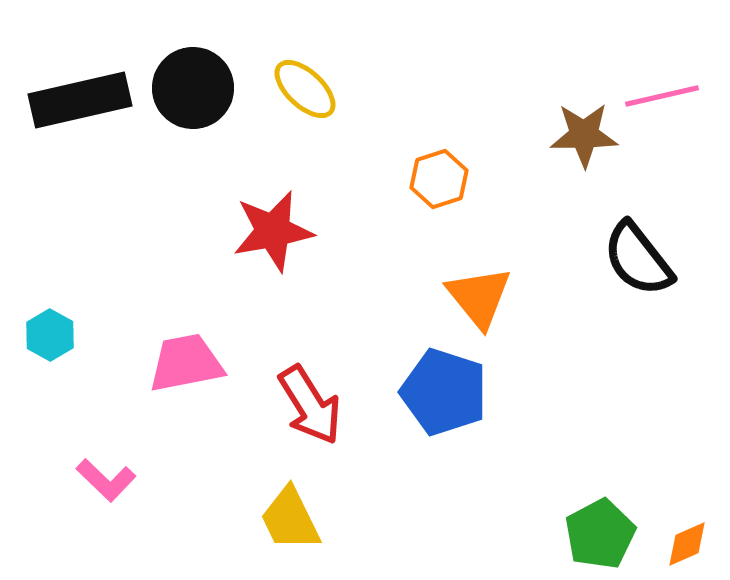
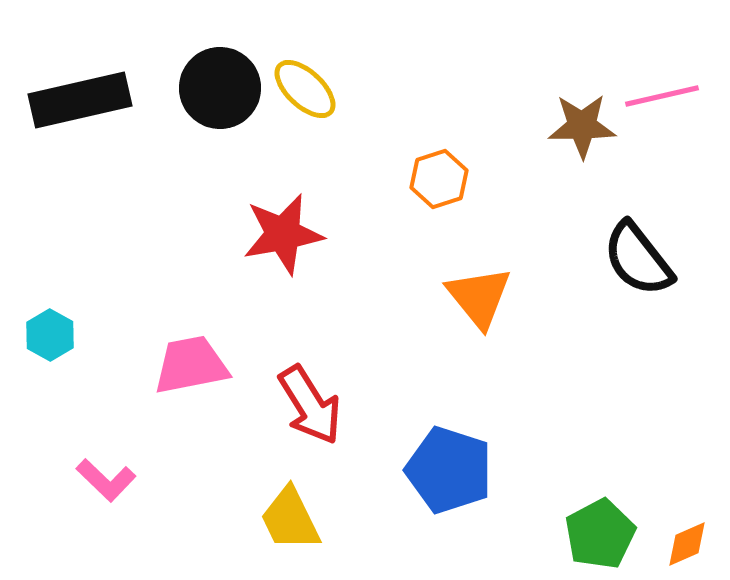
black circle: moved 27 px right
brown star: moved 2 px left, 9 px up
red star: moved 10 px right, 3 px down
pink trapezoid: moved 5 px right, 2 px down
blue pentagon: moved 5 px right, 78 px down
